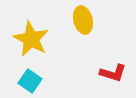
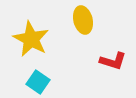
red L-shape: moved 12 px up
cyan square: moved 8 px right, 1 px down
